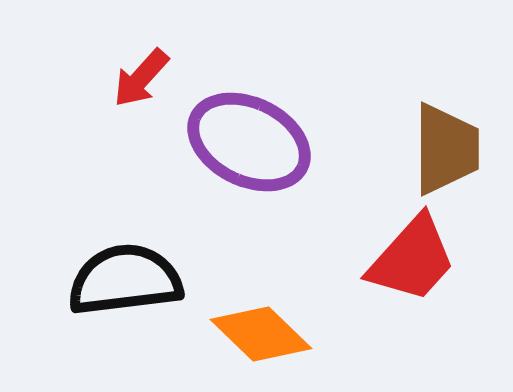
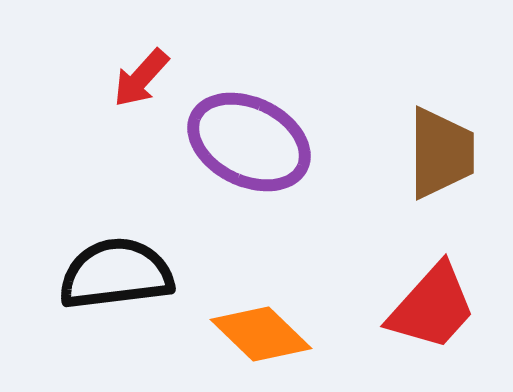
brown trapezoid: moved 5 px left, 4 px down
red trapezoid: moved 20 px right, 48 px down
black semicircle: moved 9 px left, 6 px up
